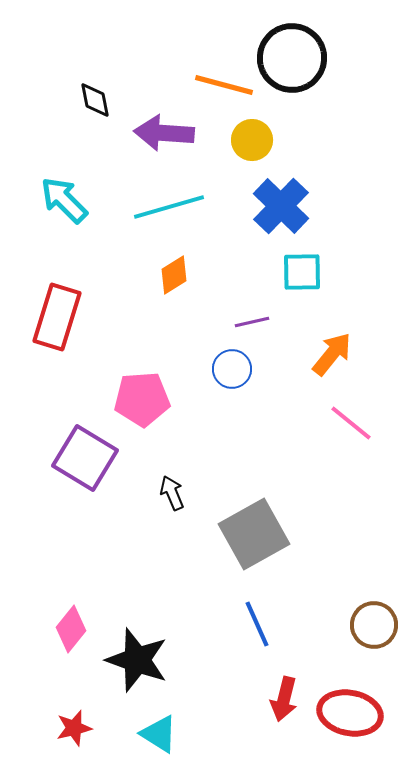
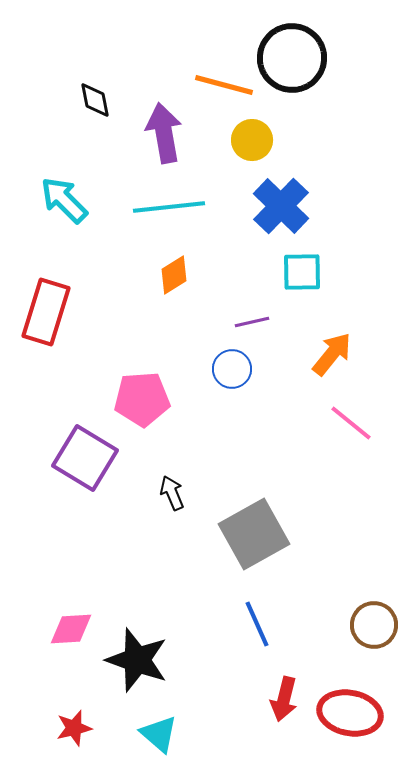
purple arrow: rotated 76 degrees clockwise
cyan line: rotated 10 degrees clockwise
red rectangle: moved 11 px left, 5 px up
pink diamond: rotated 48 degrees clockwise
cyan triangle: rotated 9 degrees clockwise
